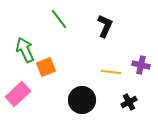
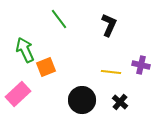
black L-shape: moved 4 px right, 1 px up
black cross: moved 9 px left; rotated 21 degrees counterclockwise
